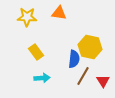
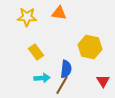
blue semicircle: moved 8 px left, 10 px down
brown line: moved 21 px left, 9 px down
